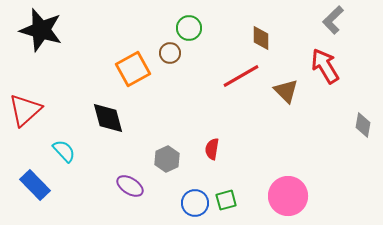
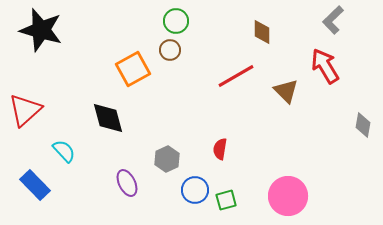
green circle: moved 13 px left, 7 px up
brown diamond: moved 1 px right, 6 px up
brown circle: moved 3 px up
red line: moved 5 px left
red semicircle: moved 8 px right
purple ellipse: moved 3 px left, 3 px up; rotated 32 degrees clockwise
blue circle: moved 13 px up
